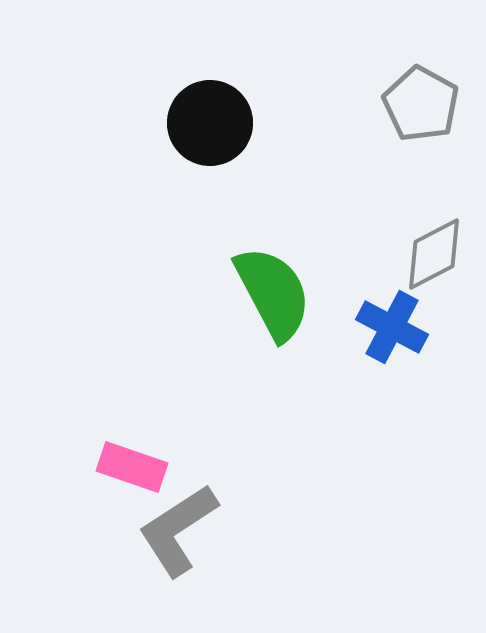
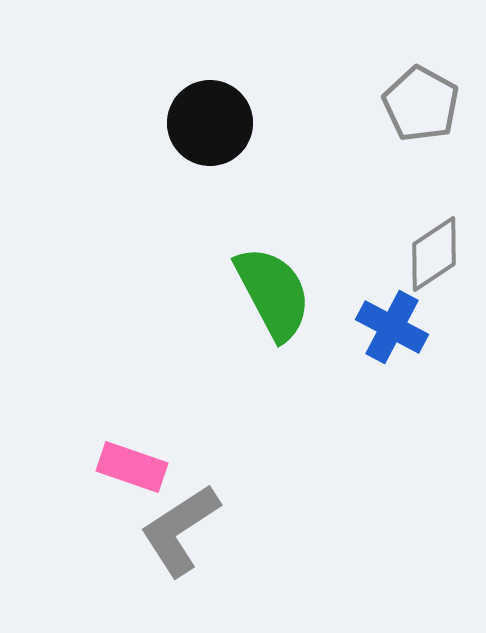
gray diamond: rotated 6 degrees counterclockwise
gray L-shape: moved 2 px right
